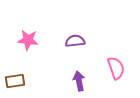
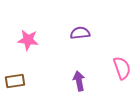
purple semicircle: moved 5 px right, 8 px up
pink semicircle: moved 6 px right
